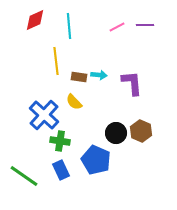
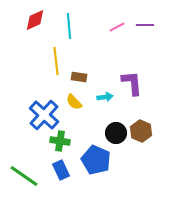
cyan arrow: moved 6 px right, 22 px down; rotated 14 degrees counterclockwise
